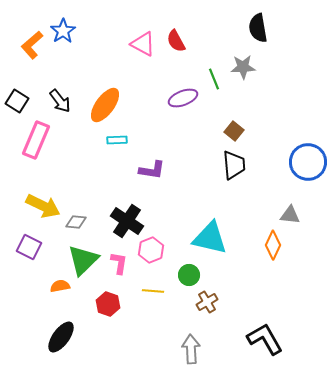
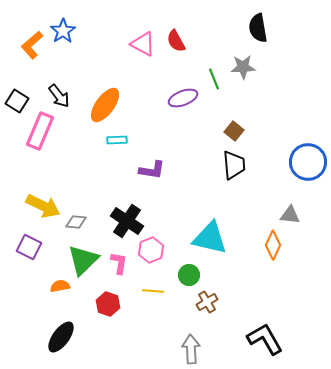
black arrow: moved 1 px left, 5 px up
pink rectangle: moved 4 px right, 9 px up
